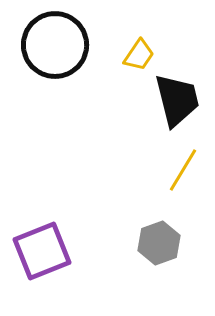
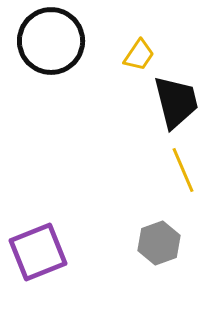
black circle: moved 4 px left, 4 px up
black trapezoid: moved 1 px left, 2 px down
yellow line: rotated 54 degrees counterclockwise
purple square: moved 4 px left, 1 px down
